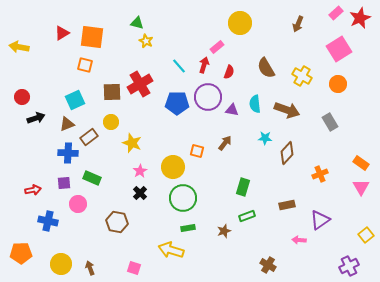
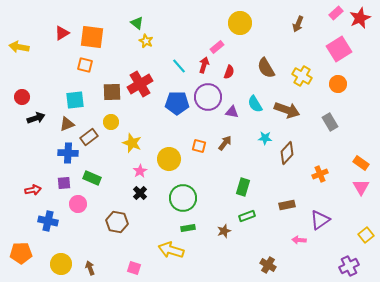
green triangle at (137, 23): rotated 24 degrees clockwise
cyan square at (75, 100): rotated 18 degrees clockwise
cyan semicircle at (255, 104): rotated 24 degrees counterclockwise
purple triangle at (232, 110): moved 2 px down
orange square at (197, 151): moved 2 px right, 5 px up
yellow circle at (173, 167): moved 4 px left, 8 px up
